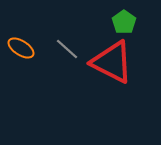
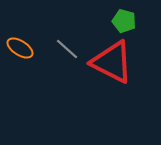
green pentagon: moved 1 px up; rotated 20 degrees counterclockwise
orange ellipse: moved 1 px left
